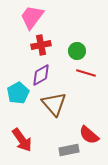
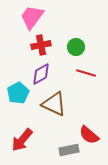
green circle: moved 1 px left, 4 px up
purple diamond: moved 1 px up
brown triangle: rotated 24 degrees counterclockwise
red arrow: rotated 75 degrees clockwise
